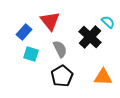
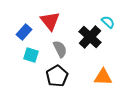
cyan square: moved 1 px down
black pentagon: moved 5 px left
